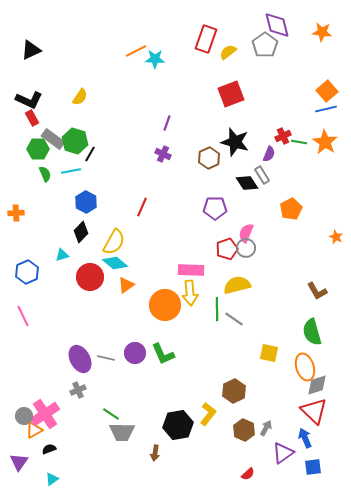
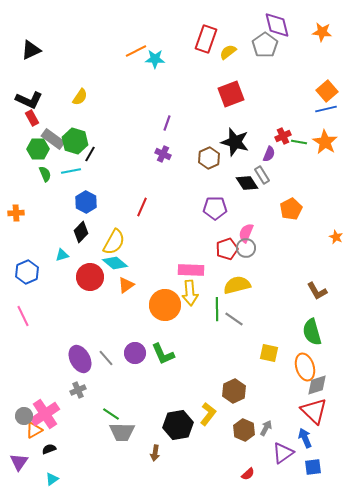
gray line at (106, 358): rotated 36 degrees clockwise
